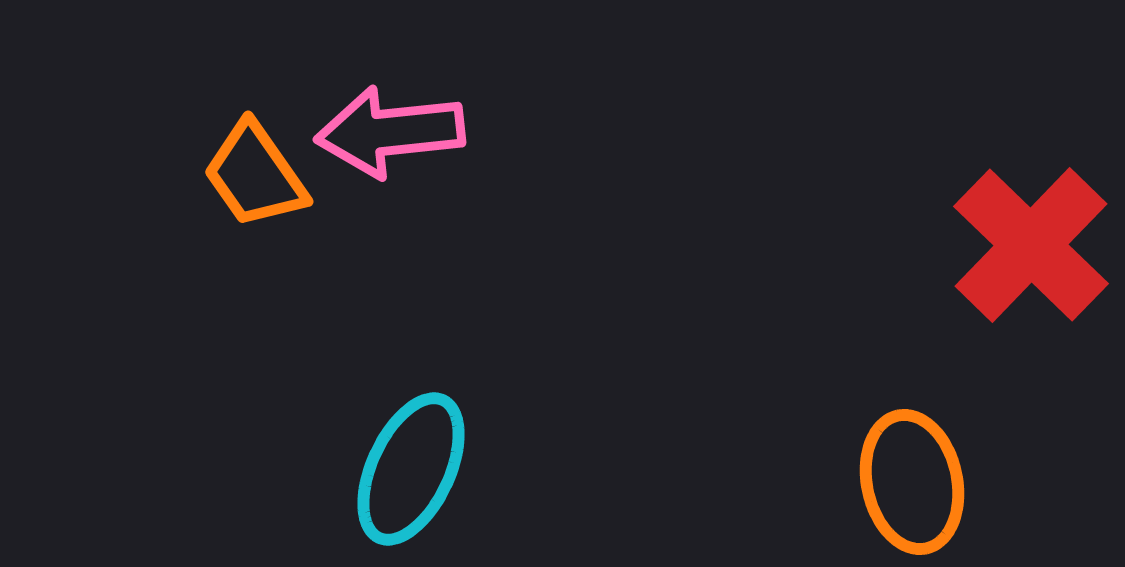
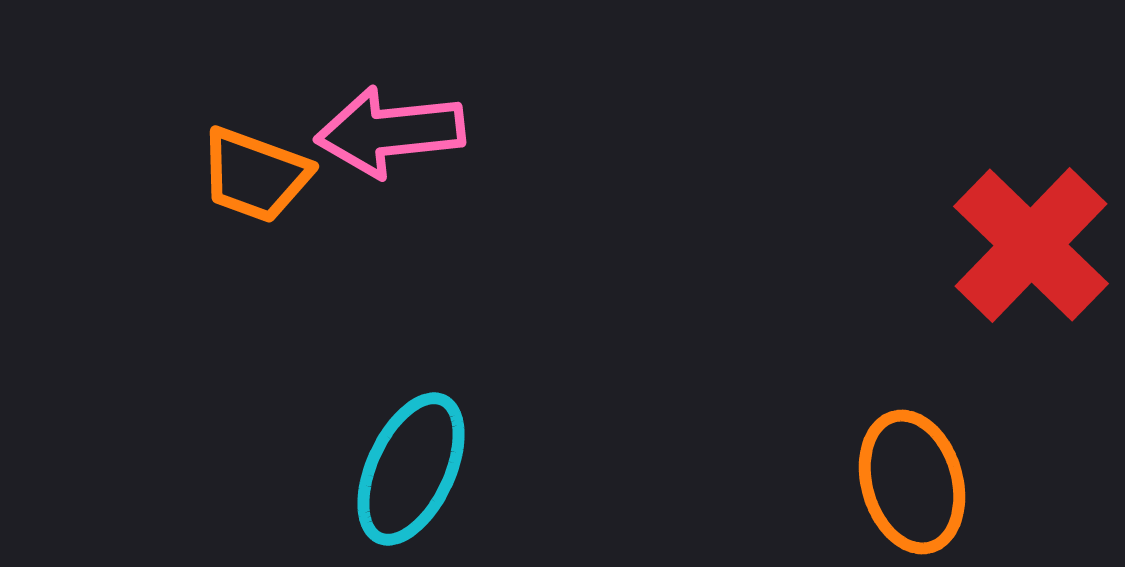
orange trapezoid: rotated 35 degrees counterclockwise
orange ellipse: rotated 4 degrees counterclockwise
